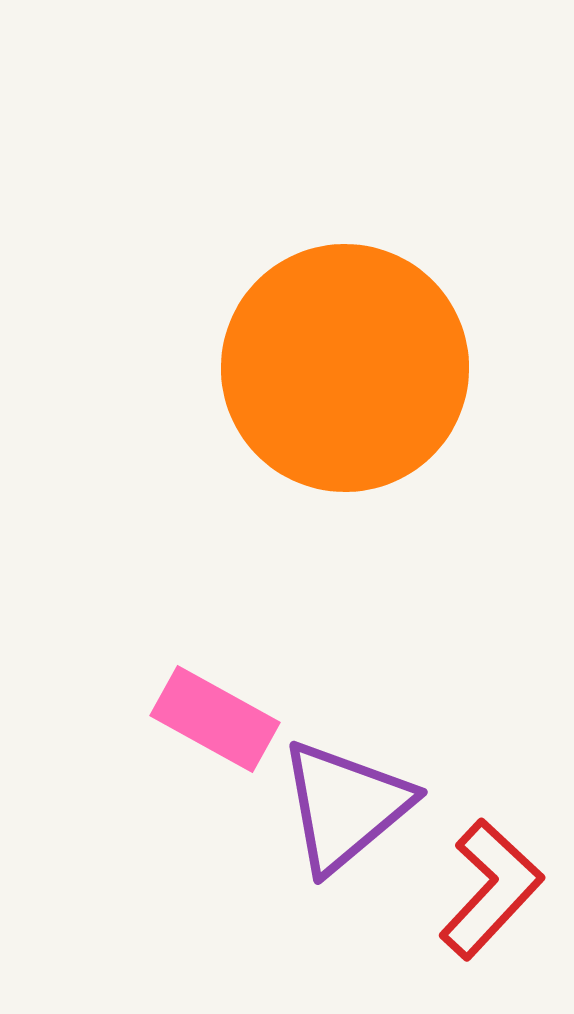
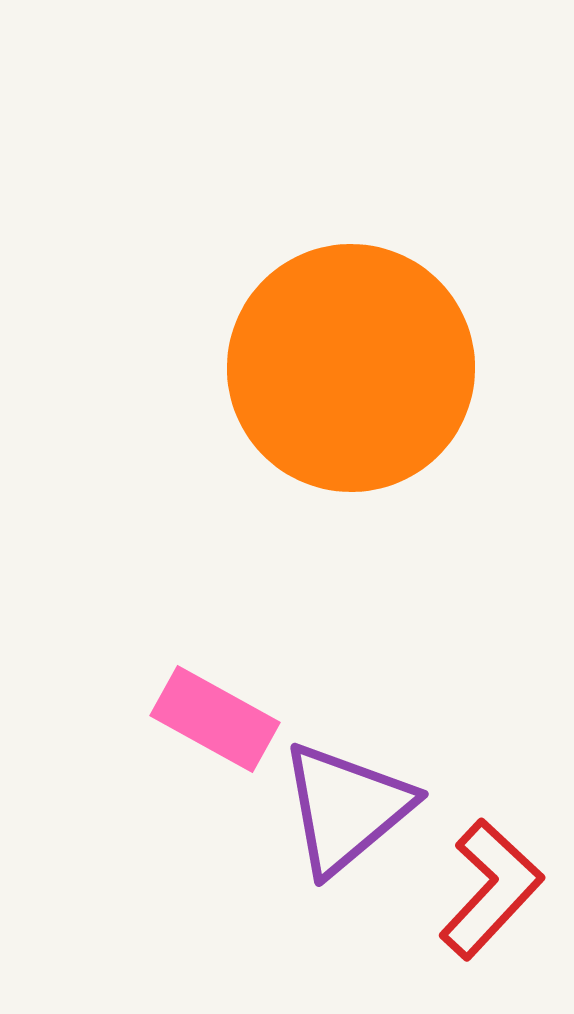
orange circle: moved 6 px right
purple triangle: moved 1 px right, 2 px down
